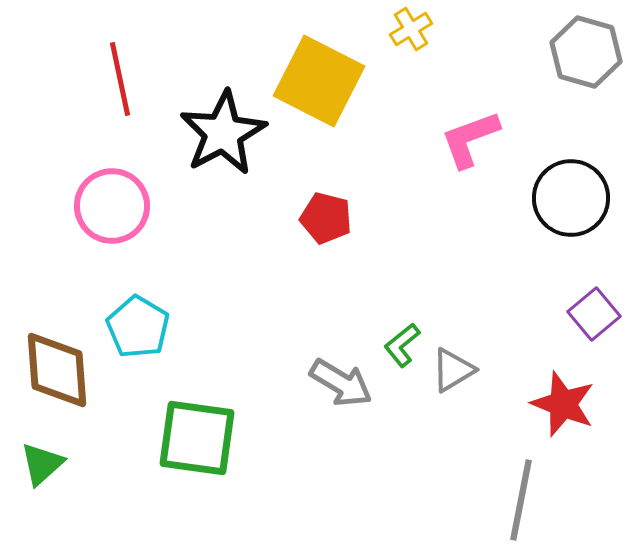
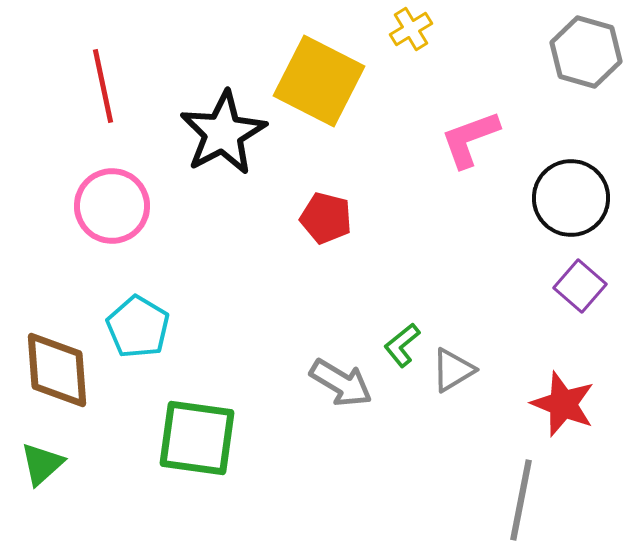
red line: moved 17 px left, 7 px down
purple square: moved 14 px left, 28 px up; rotated 9 degrees counterclockwise
